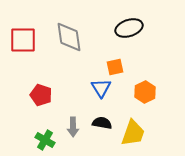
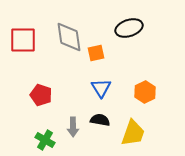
orange square: moved 19 px left, 14 px up
black semicircle: moved 2 px left, 3 px up
